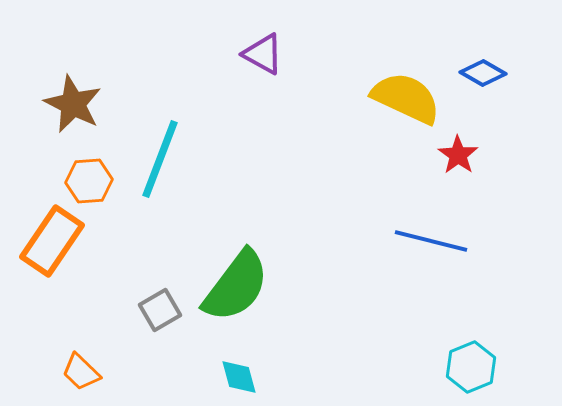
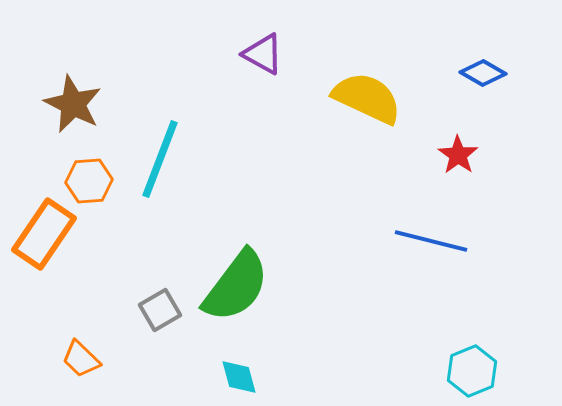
yellow semicircle: moved 39 px left
orange rectangle: moved 8 px left, 7 px up
cyan hexagon: moved 1 px right, 4 px down
orange trapezoid: moved 13 px up
